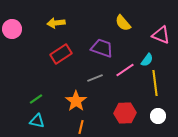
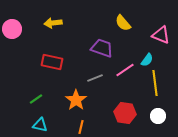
yellow arrow: moved 3 px left
red rectangle: moved 9 px left, 8 px down; rotated 45 degrees clockwise
orange star: moved 1 px up
red hexagon: rotated 10 degrees clockwise
cyan triangle: moved 3 px right, 4 px down
